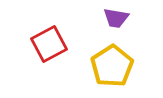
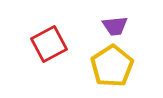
purple trapezoid: moved 1 px left, 8 px down; rotated 16 degrees counterclockwise
